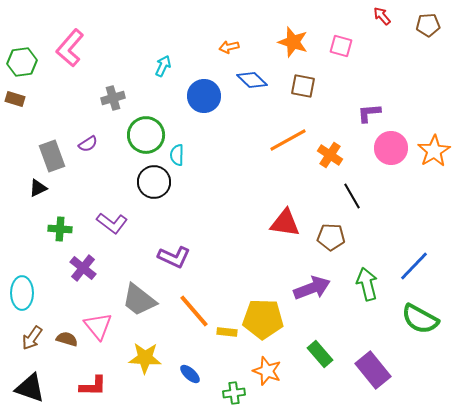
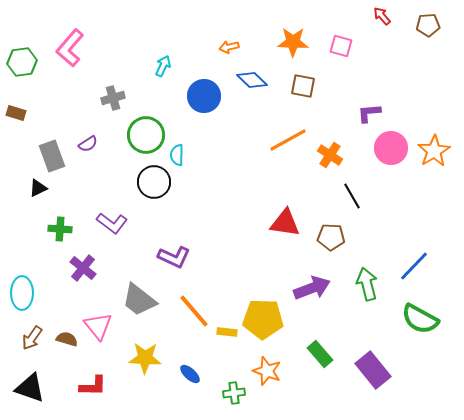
orange star at (293, 42): rotated 16 degrees counterclockwise
brown rectangle at (15, 99): moved 1 px right, 14 px down
